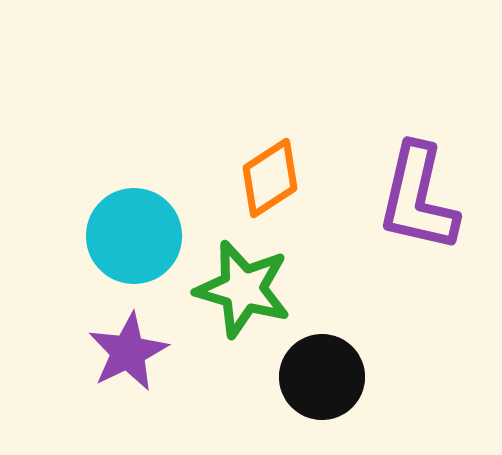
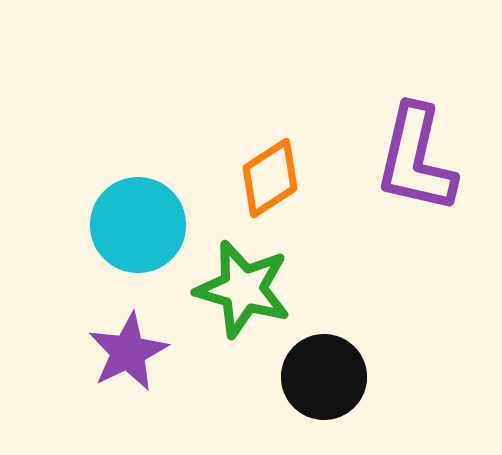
purple L-shape: moved 2 px left, 39 px up
cyan circle: moved 4 px right, 11 px up
black circle: moved 2 px right
